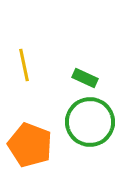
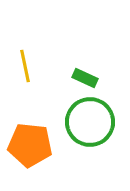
yellow line: moved 1 px right, 1 px down
orange pentagon: rotated 15 degrees counterclockwise
